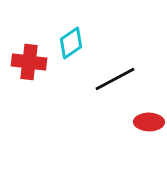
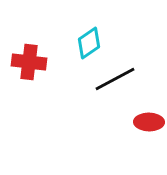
cyan diamond: moved 18 px right
